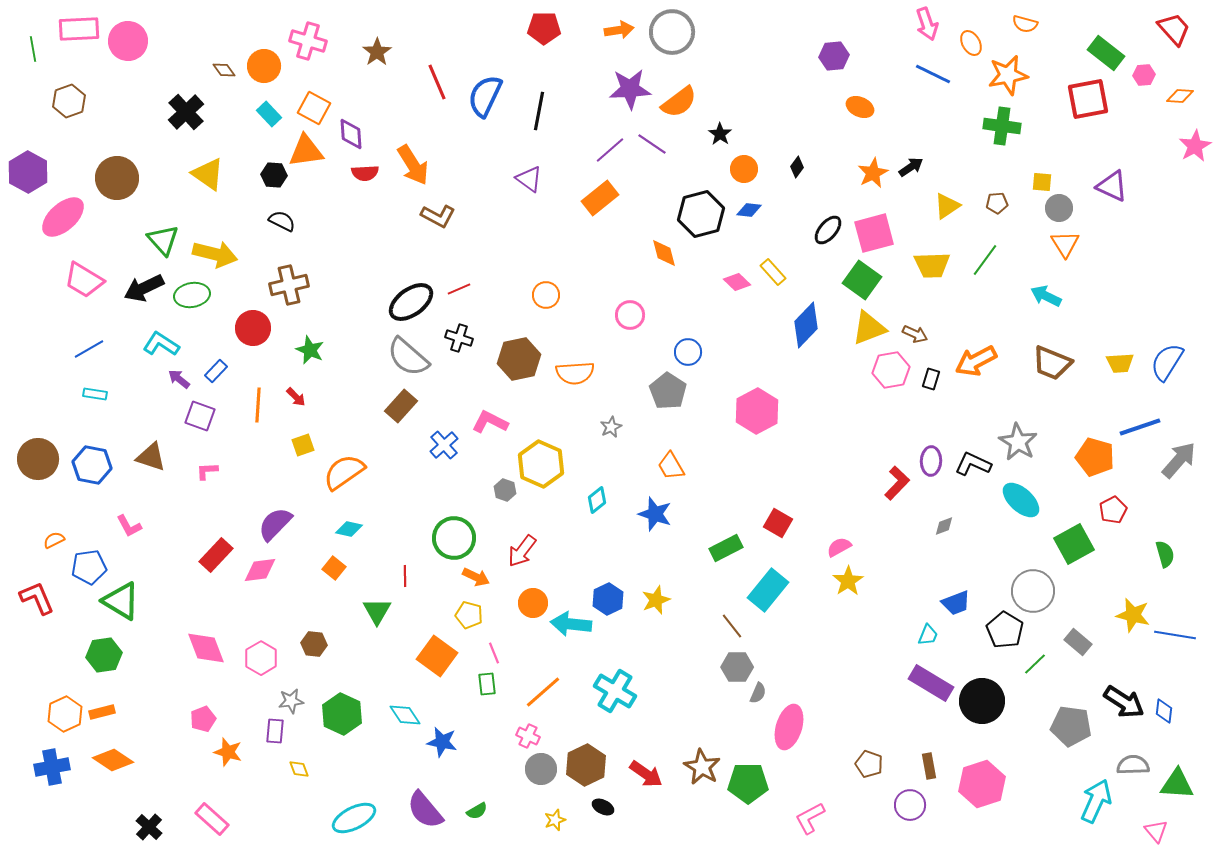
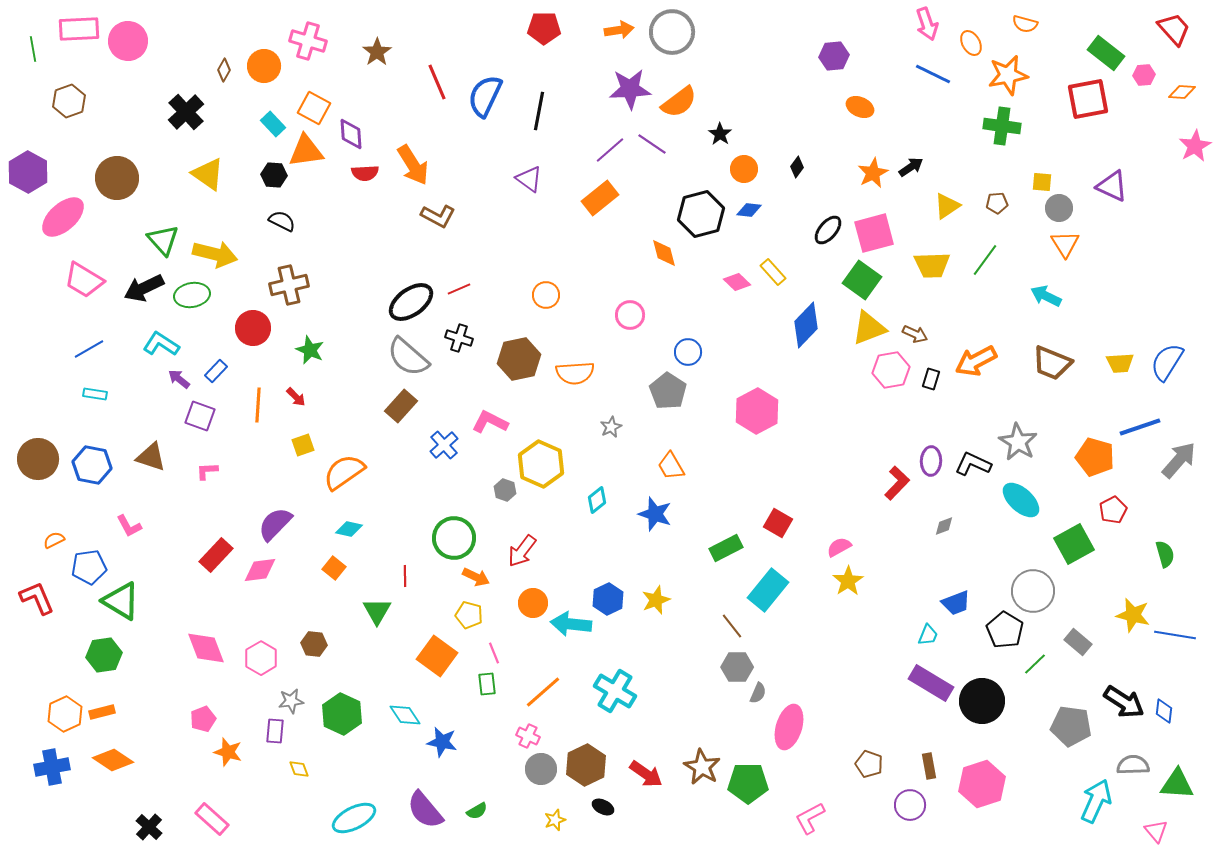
brown diamond at (224, 70): rotated 65 degrees clockwise
orange diamond at (1180, 96): moved 2 px right, 4 px up
cyan rectangle at (269, 114): moved 4 px right, 10 px down
